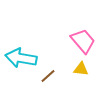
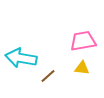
pink trapezoid: rotated 60 degrees counterclockwise
yellow triangle: moved 1 px right, 1 px up
